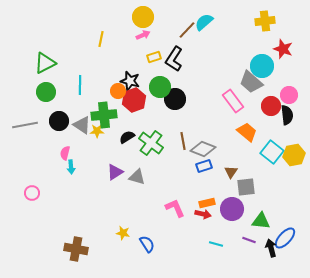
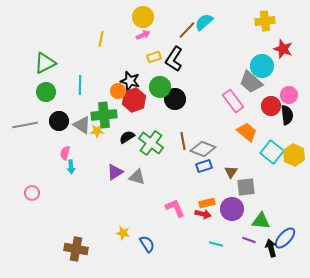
yellow hexagon at (294, 155): rotated 25 degrees counterclockwise
